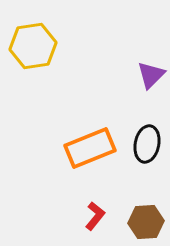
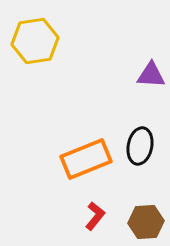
yellow hexagon: moved 2 px right, 5 px up
purple triangle: rotated 48 degrees clockwise
black ellipse: moved 7 px left, 2 px down
orange rectangle: moved 4 px left, 11 px down
